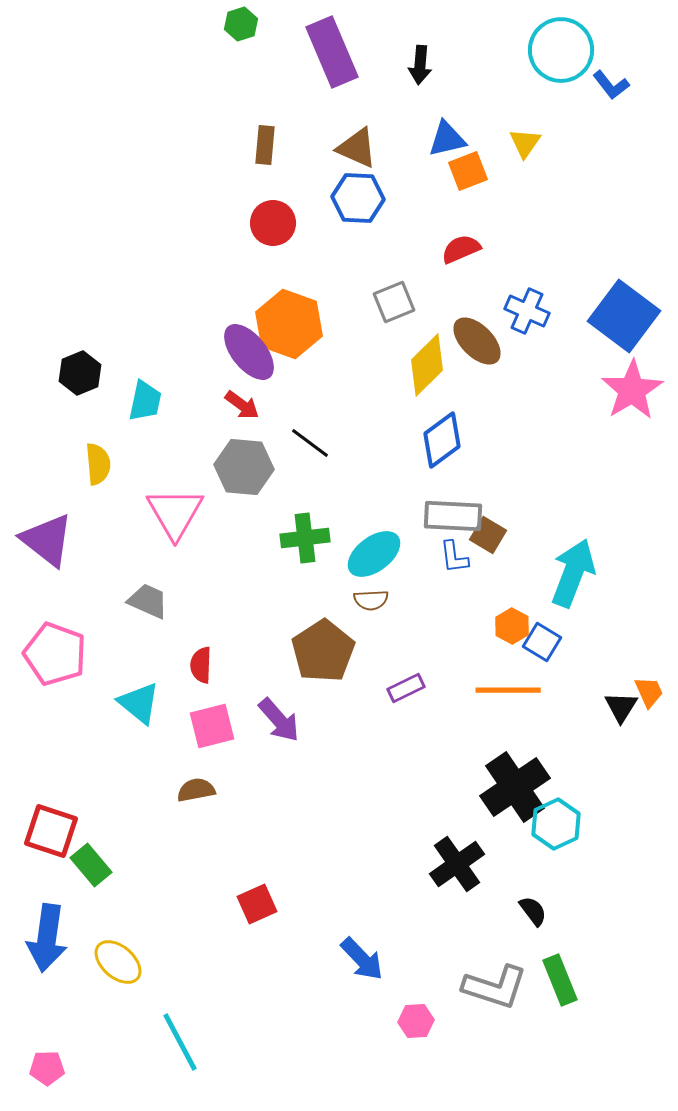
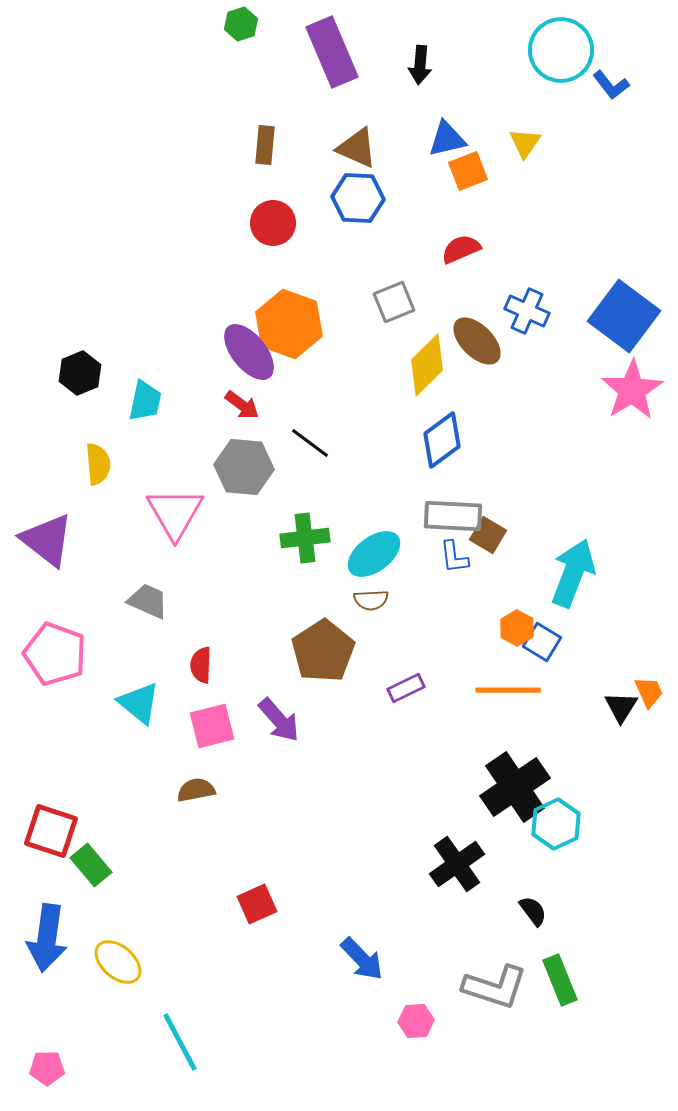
orange hexagon at (512, 626): moved 5 px right, 2 px down
